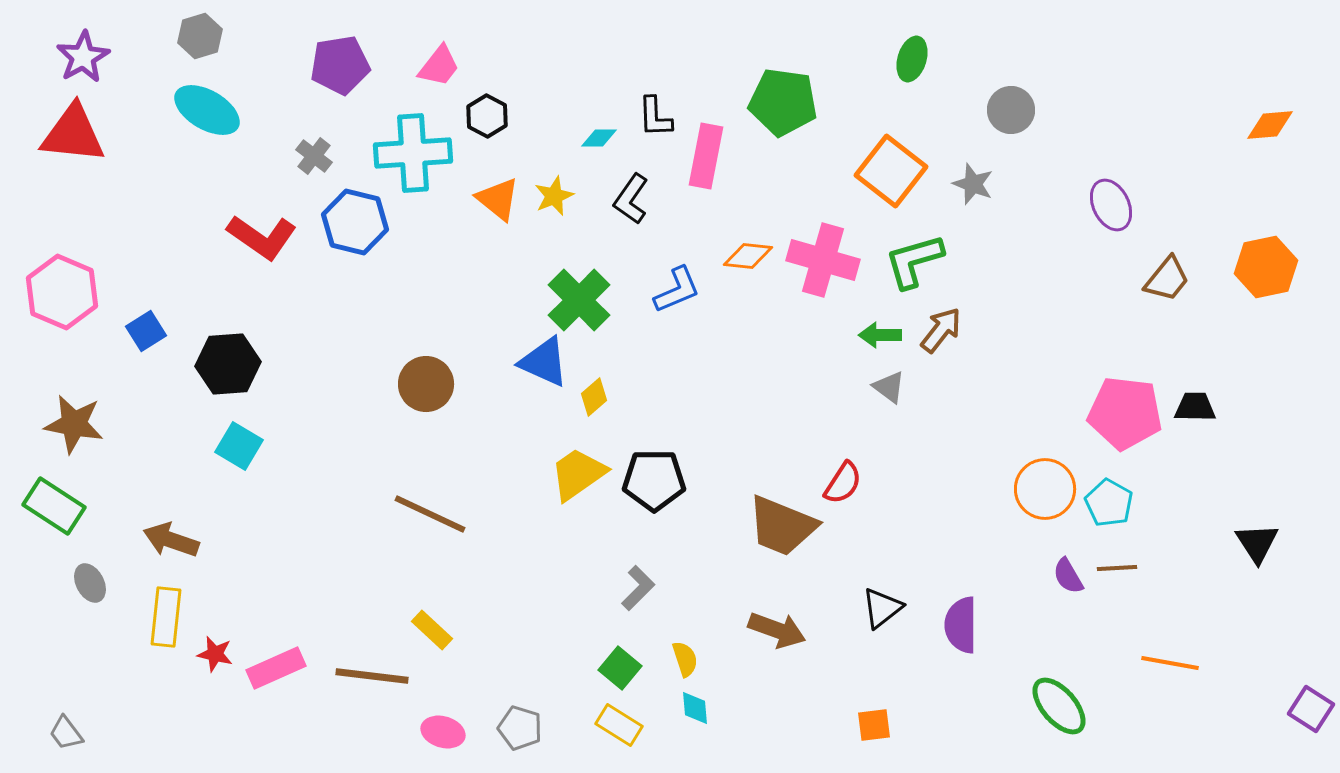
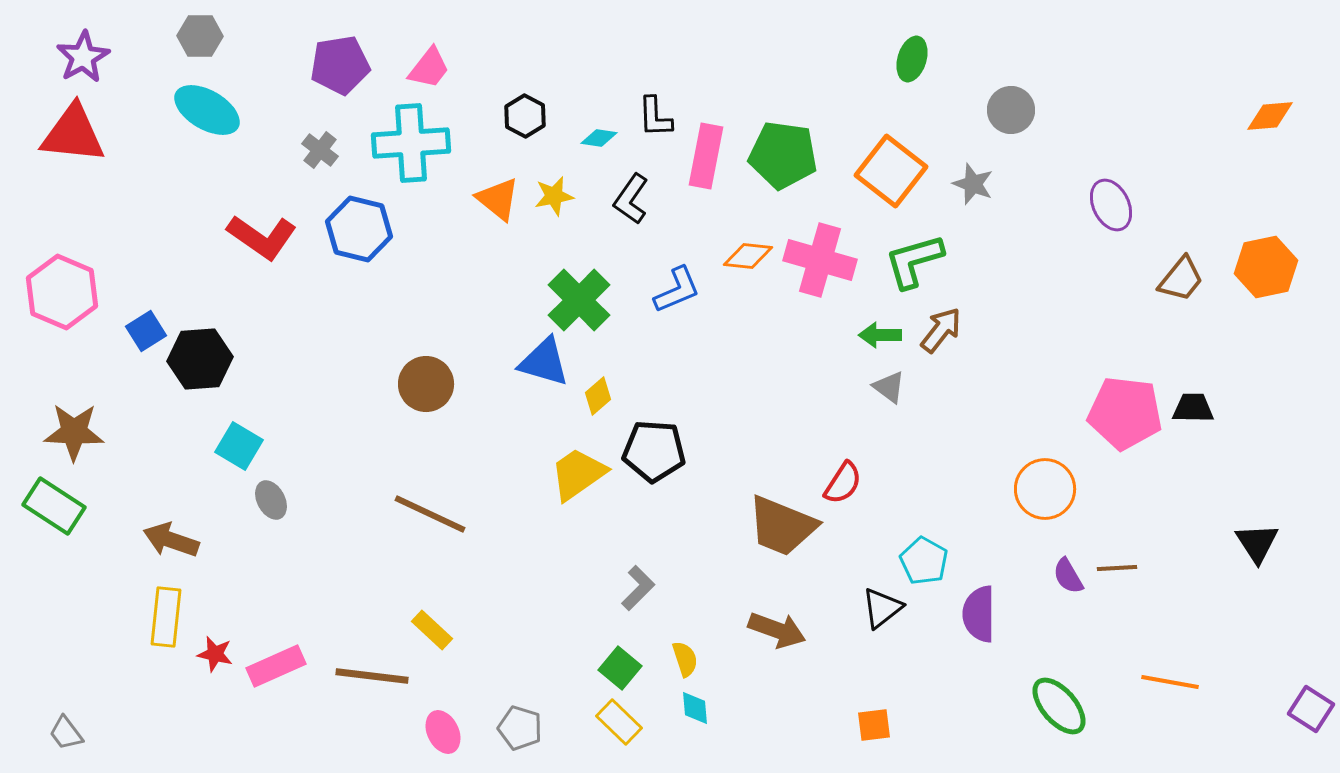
gray hexagon at (200, 36): rotated 18 degrees clockwise
pink trapezoid at (439, 66): moved 10 px left, 2 px down
green pentagon at (783, 102): moved 53 px down
black hexagon at (487, 116): moved 38 px right
orange diamond at (1270, 125): moved 9 px up
cyan diamond at (599, 138): rotated 9 degrees clockwise
cyan cross at (413, 153): moved 2 px left, 10 px up
gray cross at (314, 156): moved 6 px right, 6 px up
yellow star at (554, 196): rotated 12 degrees clockwise
blue hexagon at (355, 222): moved 4 px right, 7 px down
pink cross at (823, 260): moved 3 px left
brown trapezoid at (1167, 279): moved 14 px right
blue triangle at (544, 362): rotated 8 degrees counterclockwise
black hexagon at (228, 364): moved 28 px left, 5 px up
yellow diamond at (594, 397): moved 4 px right, 1 px up
black trapezoid at (1195, 407): moved 2 px left, 1 px down
brown star at (74, 424): moved 8 px down; rotated 8 degrees counterclockwise
black pentagon at (654, 480): moved 29 px up; rotated 4 degrees clockwise
cyan pentagon at (1109, 503): moved 185 px left, 58 px down
gray ellipse at (90, 583): moved 181 px right, 83 px up
purple semicircle at (961, 625): moved 18 px right, 11 px up
orange line at (1170, 663): moved 19 px down
pink rectangle at (276, 668): moved 2 px up
yellow rectangle at (619, 725): moved 3 px up; rotated 12 degrees clockwise
pink ellipse at (443, 732): rotated 48 degrees clockwise
